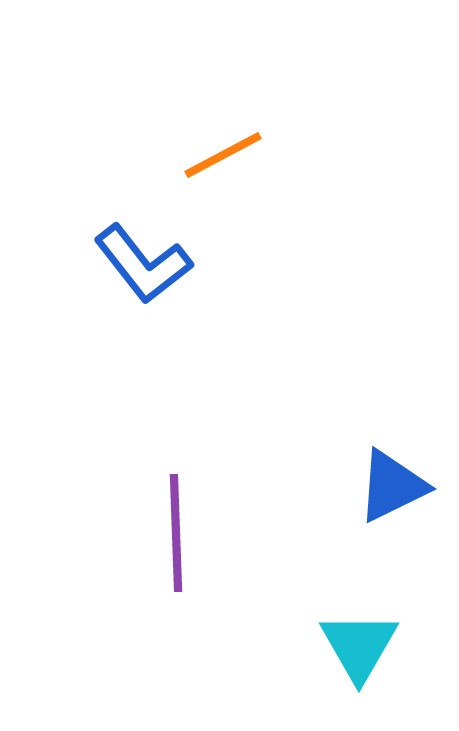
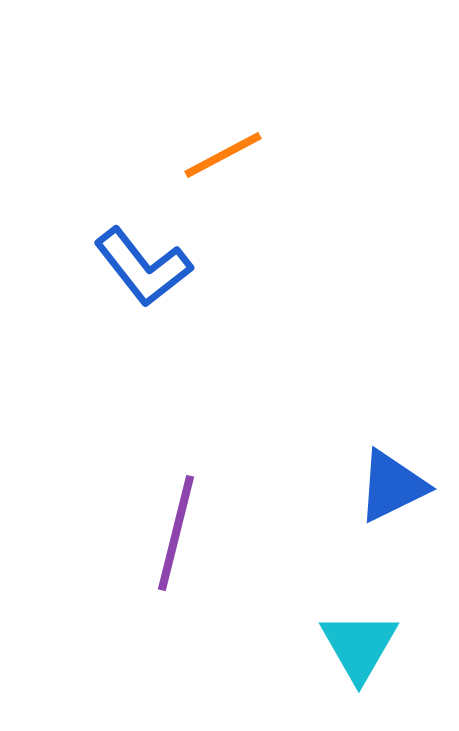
blue L-shape: moved 3 px down
purple line: rotated 16 degrees clockwise
